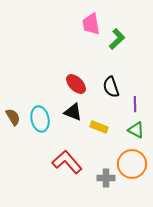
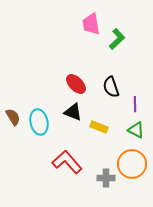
cyan ellipse: moved 1 px left, 3 px down
